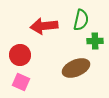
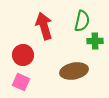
green semicircle: moved 1 px right, 1 px down
red arrow: rotated 80 degrees clockwise
red circle: moved 3 px right
brown ellipse: moved 2 px left, 3 px down; rotated 12 degrees clockwise
